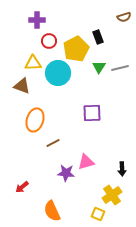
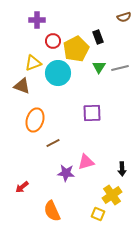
red circle: moved 4 px right
yellow triangle: rotated 18 degrees counterclockwise
